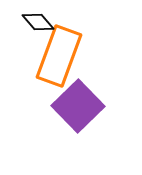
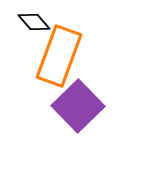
black diamond: moved 4 px left
